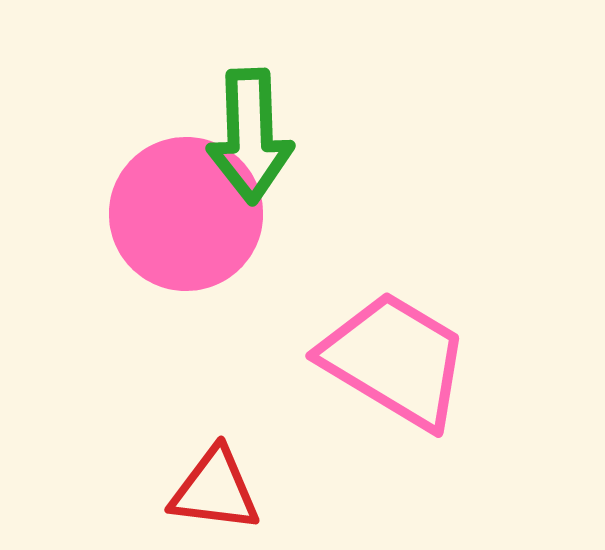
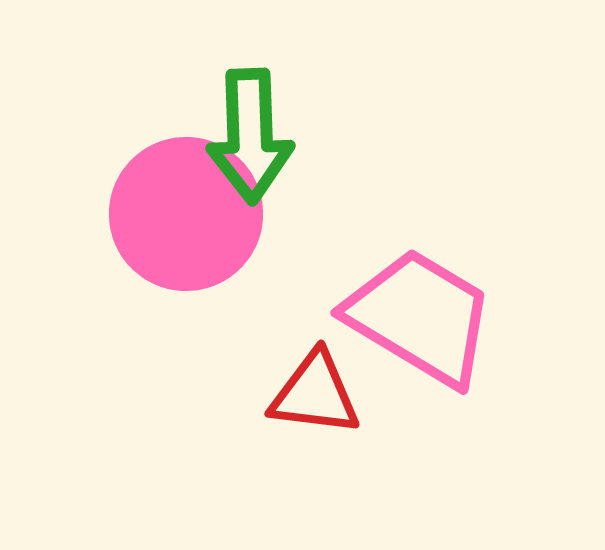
pink trapezoid: moved 25 px right, 43 px up
red triangle: moved 100 px right, 96 px up
